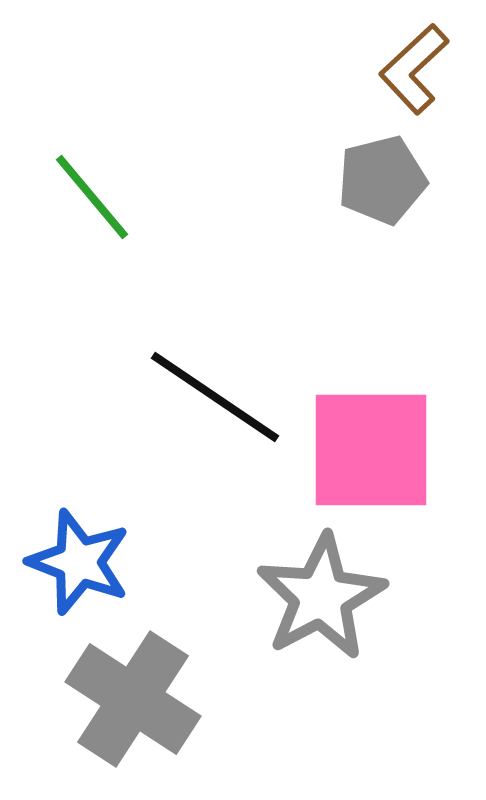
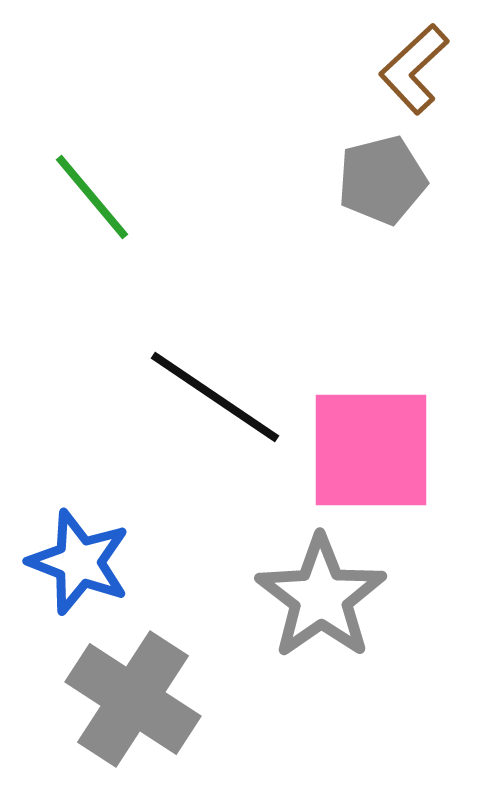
gray star: rotated 7 degrees counterclockwise
